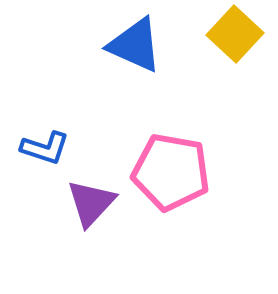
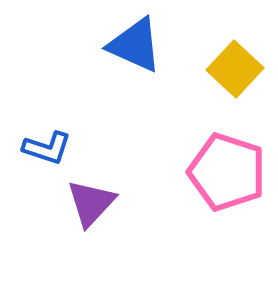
yellow square: moved 35 px down
blue L-shape: moved 2 px right
pink pentagon: moved 56 px right; rotated 8 degrees clockwise
